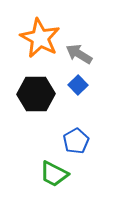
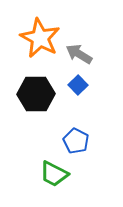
blue pentagon: rotated 15 degrees counterclockwise
